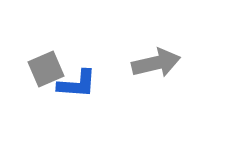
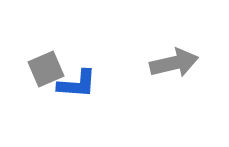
gray arrow: moved 18 px right
